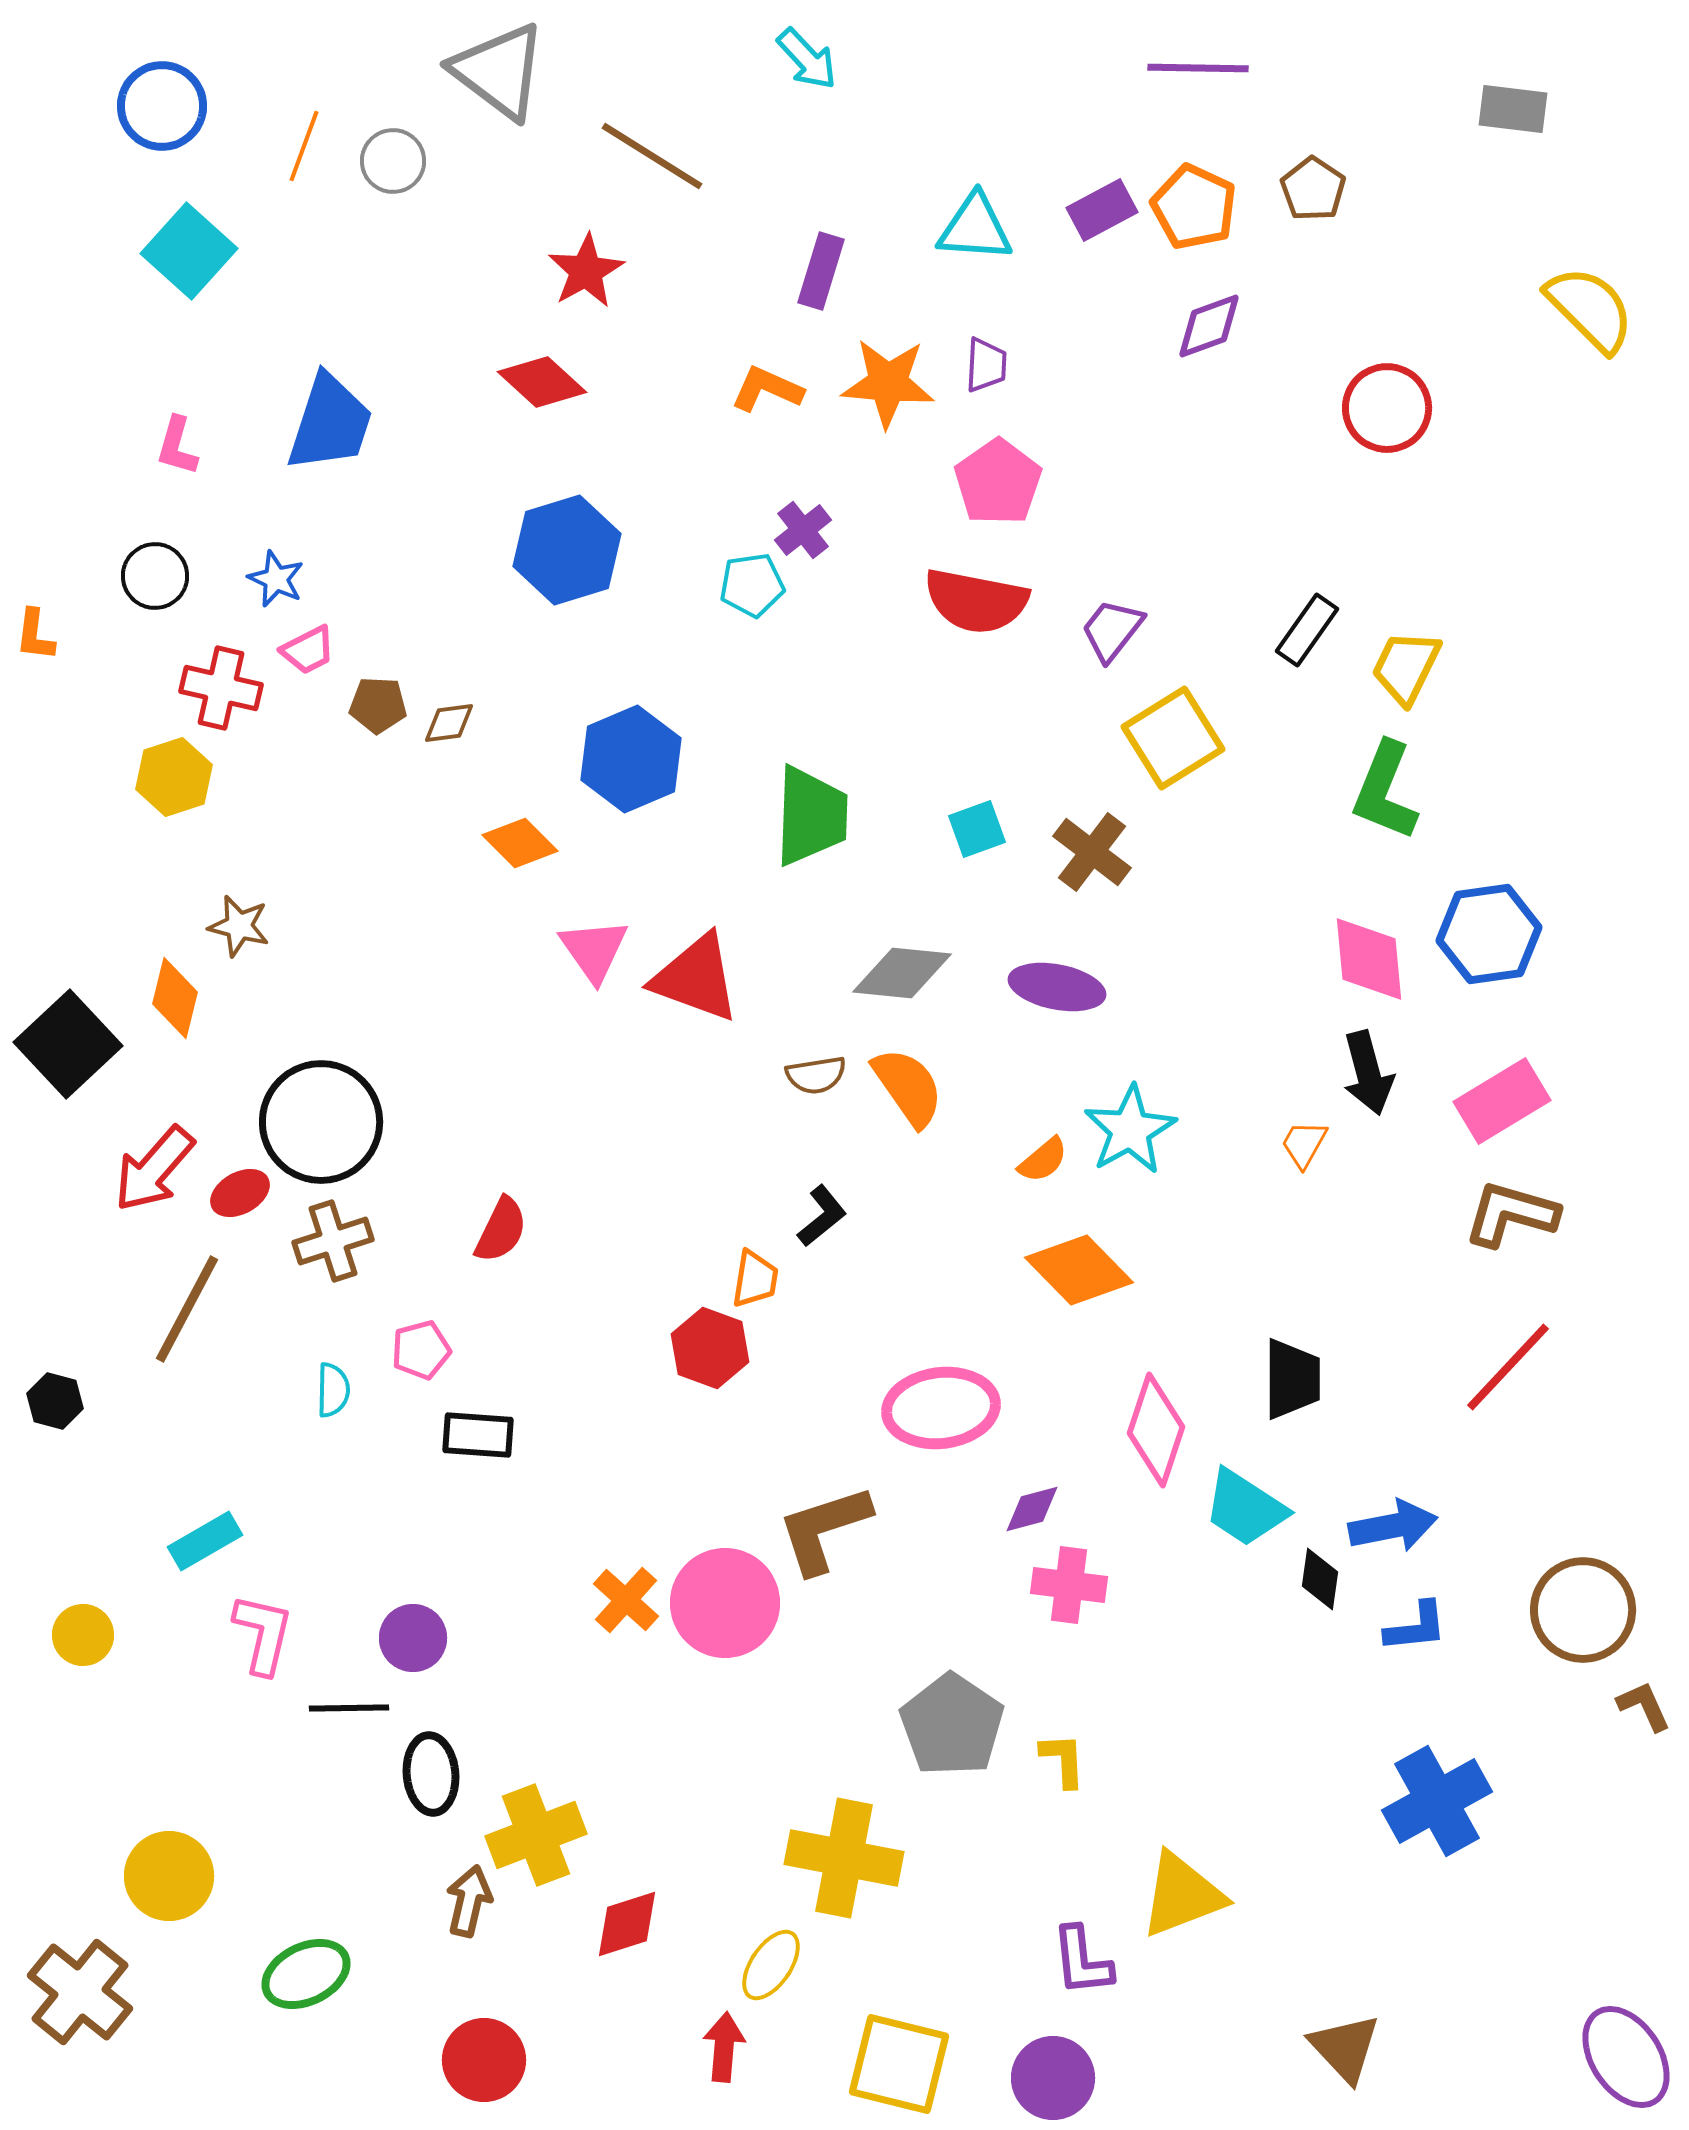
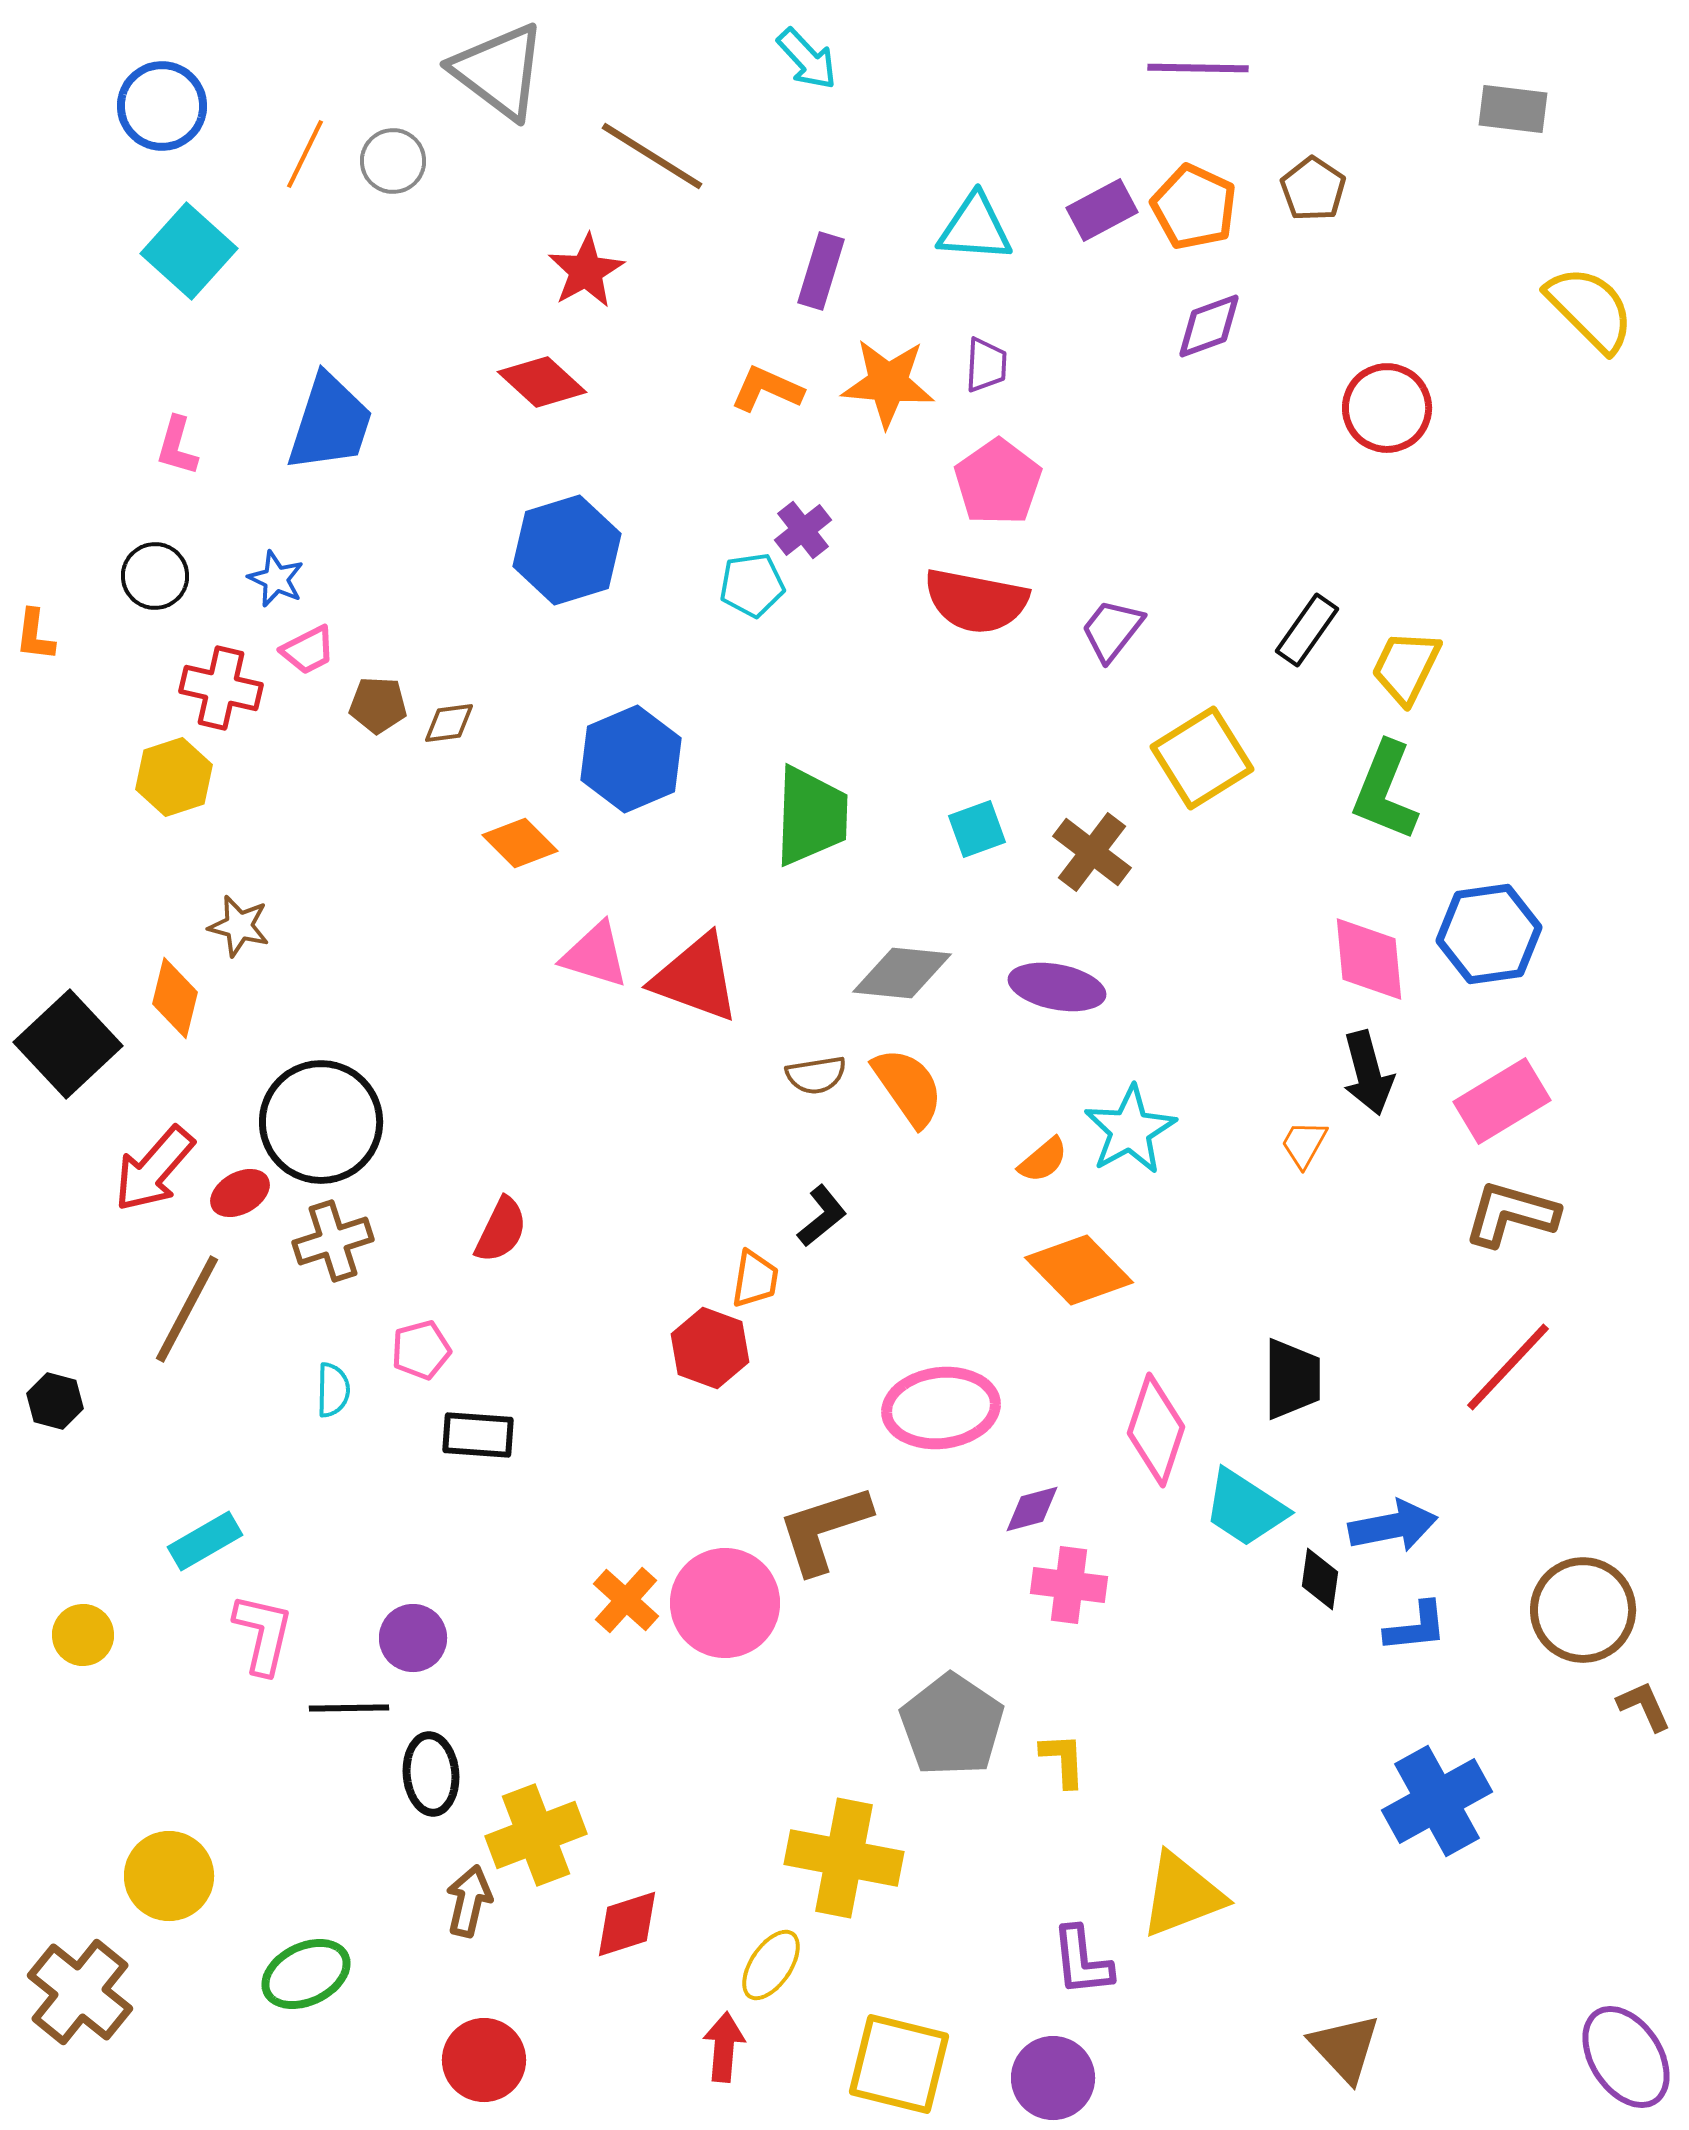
orange line at (304, 146): moved 1 px right, 8 px down; rotated 6 degrees clockwise
yellow square at (1173, 738): moved 29 px right, 20 px down
pink triangle at (594, 950): moved 1 px right, 5 px down; rotated 38 degrees counterclockwise
